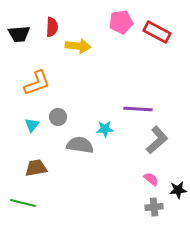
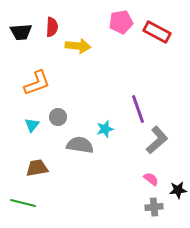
black trapezoid: moved 2 px right, 2 px up
purple line: rotated 68 degrees clockwise
cyan star: rotated 12 degrees counterclockwise
brown trapezoid: moved 1 px right
